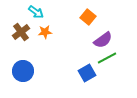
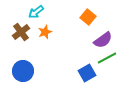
cyan arrow: rotated 105 degrees clockwise
orange star: rotated 16 degrees counterclockwise
